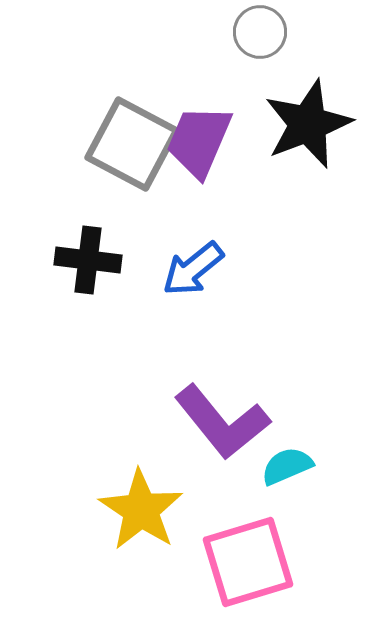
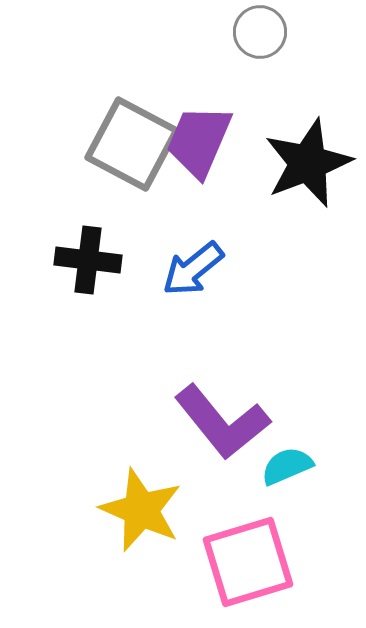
black star: moved 39 px down
yellow star: rotated 10 degrees counterclockwise
